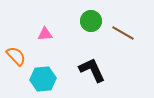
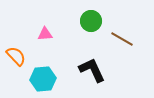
brown line: moved 1 px left, 6 px down
